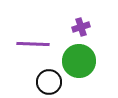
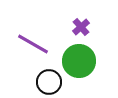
purple cross: rotated 24 degrees counterclockwise
purple line: rotated 28 degrees clockwise
